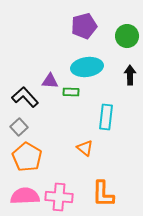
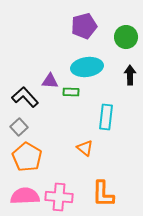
green circle: moved 1 px left, 1 px down
